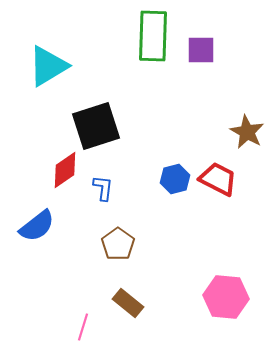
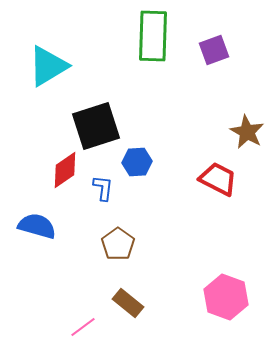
purple square: moved 13 px right; rotated 20 degrees counterclockwise
blue hexagon: moved 38 px left, 17 px up; rotated 12 degrees clockwise
blue semicircle: rotated 126 degrees counterclockwise
pink hexagon: rotated 15 degrees clockwise
pink line: rotated 36 degrees clockwise
